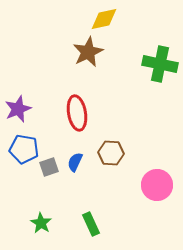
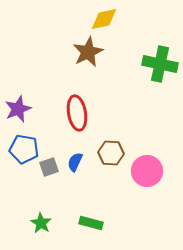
pink circle: moved 10 px left, 14 px up
green rectangle: moved 1 px up; rotated 50 degrees counterclockwise
